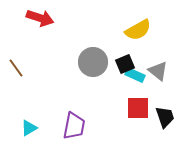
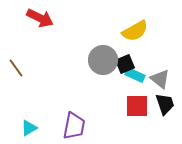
red arrow: rotated 8 degrees clockwise
yellow semicircle: moved 3 px left, 1 px down
gray circle: moved 10 px right, 2 px up
gray triangle: moved 2 px right, 8 px down
red square: moved 1 px left, 2 px up
black trapezoid: moved 13 px up
